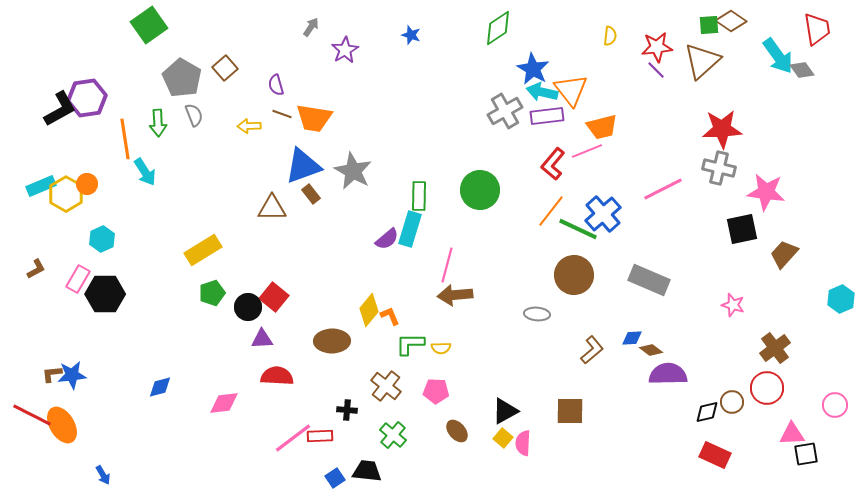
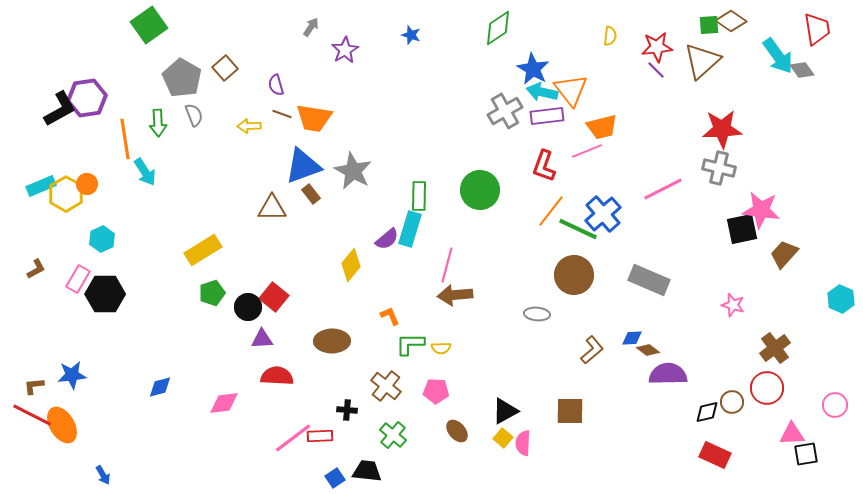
red L-shape at (553, 164): moved 9 px left, 2 px down; rotated 20 degrees counterclockwise
pink star at (766, 192): moved 5 px left, 18 px down
cyan hexagon at (841, 299): rotated 12 degrees counterclockwise
yellow diamond at (369, 310): moved 18 px left, 45 px up
brown diamond at (651, 350): moved 3 px left
brown L-shape at (52, 374): moved 18 px left, 12 px down
